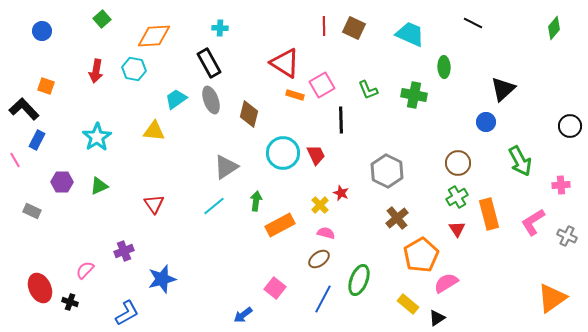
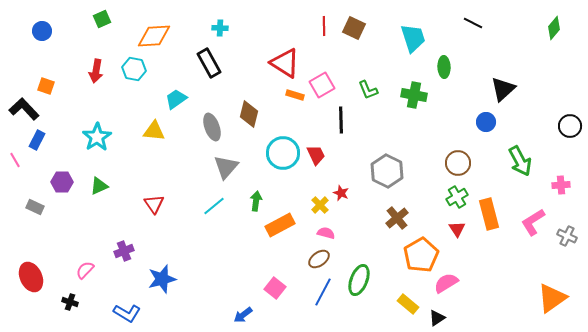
green square at (102, 19): rotated 18 degrees clockwise
cyan trapezoid at (410, 34): moved 3 px right, 4 px down; rotated 48 degrees clockwise
gray ellipse at (211, 100): moved 1 px right, 27 px down
gray triangle at (226, 167): rotated 16 degrees counterclockwise
gray rectangle at (32, 211): moved 3 px right, 4 px up
red ellipse at (40, 288): moved 9 px left, 11 px up
blue line at (323, 299): moved 7 px up
blue L-shape at (127, 313): rotated 60 degrees clockwise
